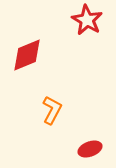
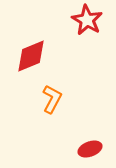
red diamond: moved 4 px right, 1 px down
orange L-shape: moved 11 px up
